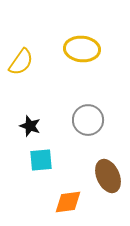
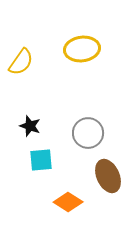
yellow ellipse: rotated 12 degrees counterclockwise
gray circle: moved 13 px down
orange diamond: rotated 40 degrees clockwise
